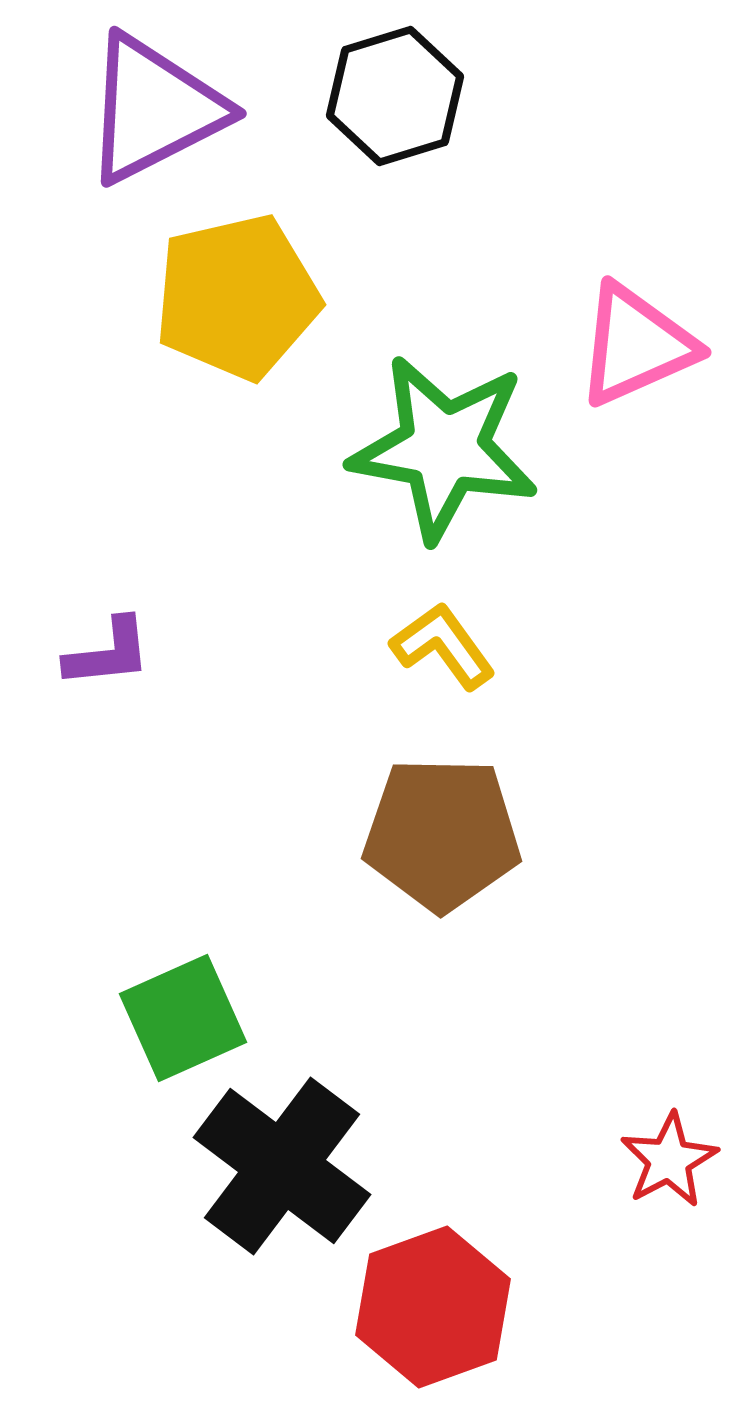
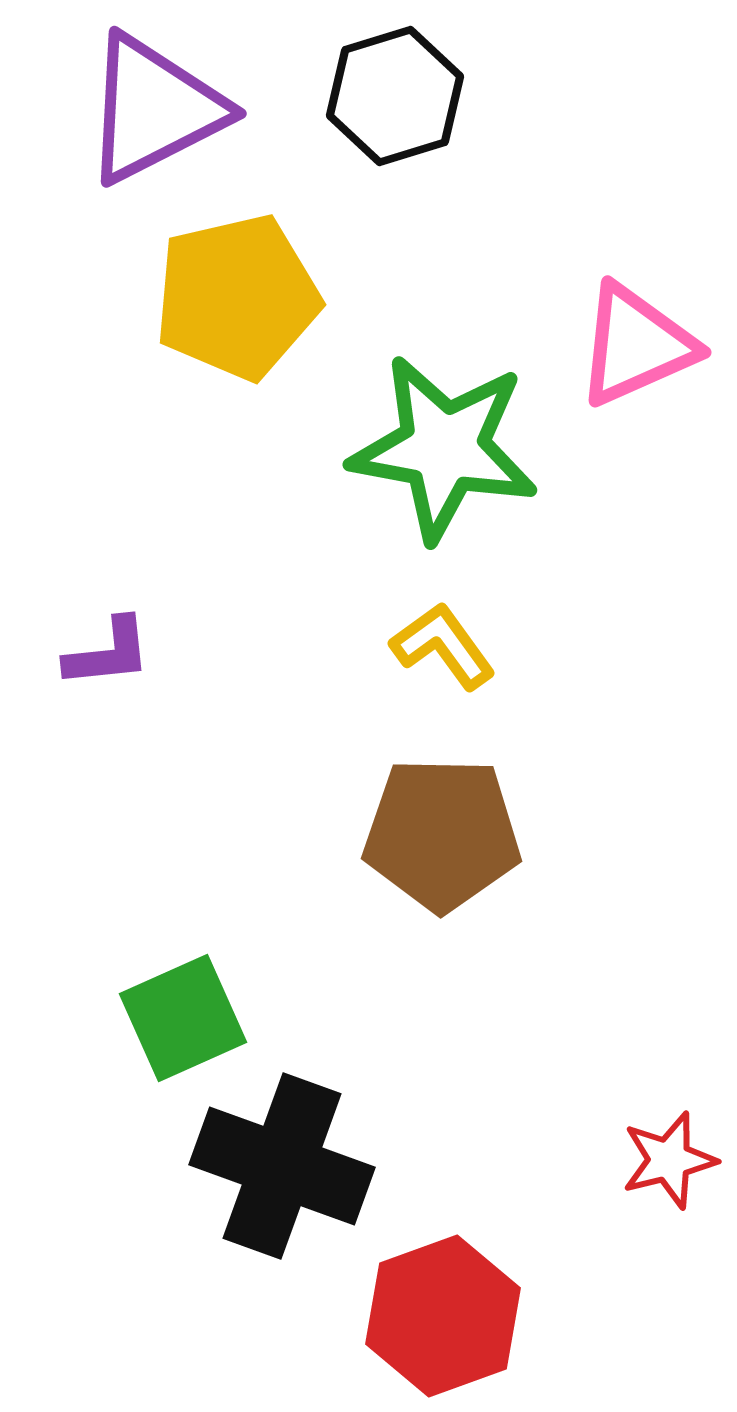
red star: rotated 14 degrees clockwise
black cross: rotated 17 degrees counterclockwise
red hexagon: moved 10 px right, 9 px down
